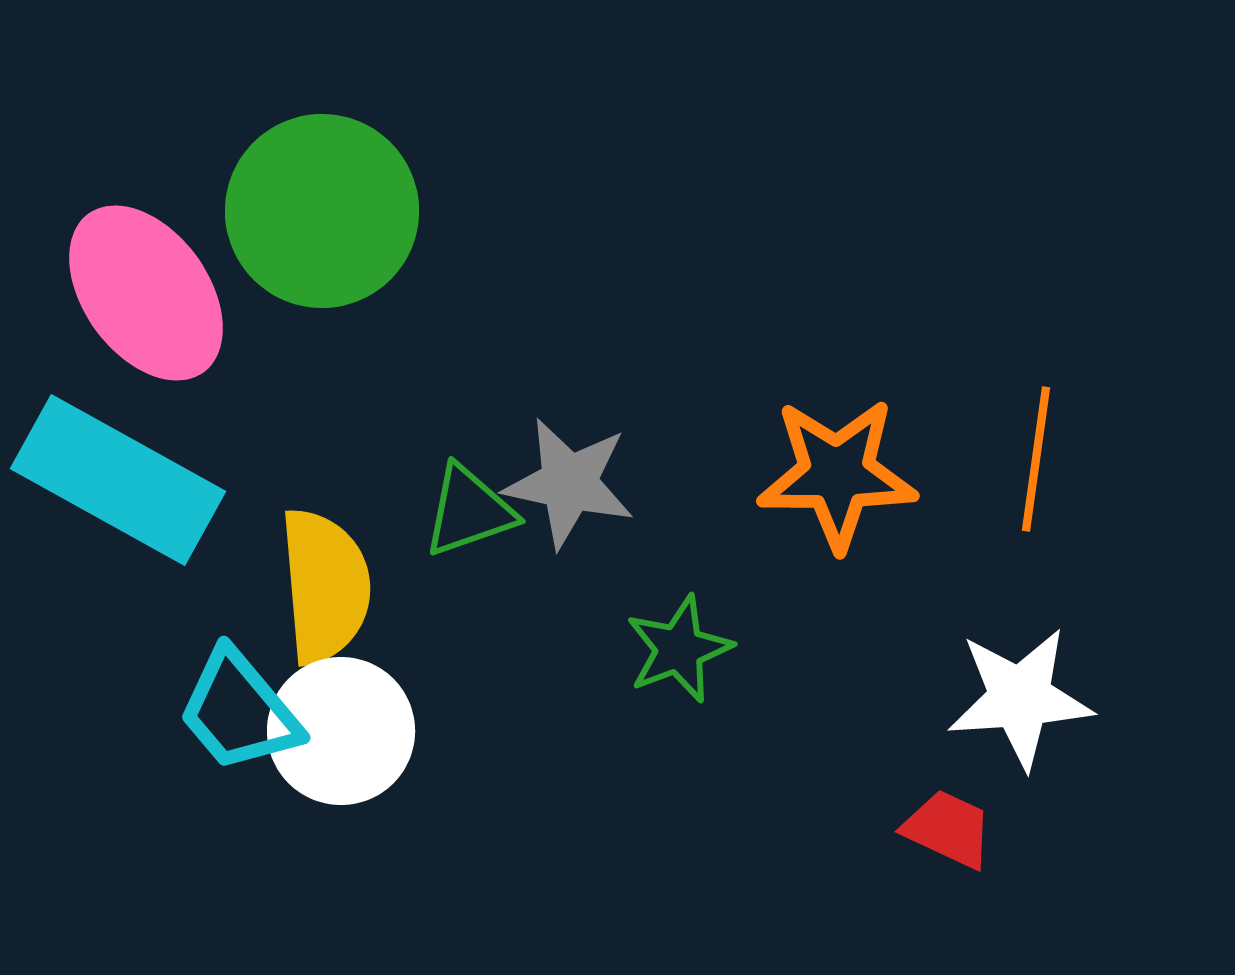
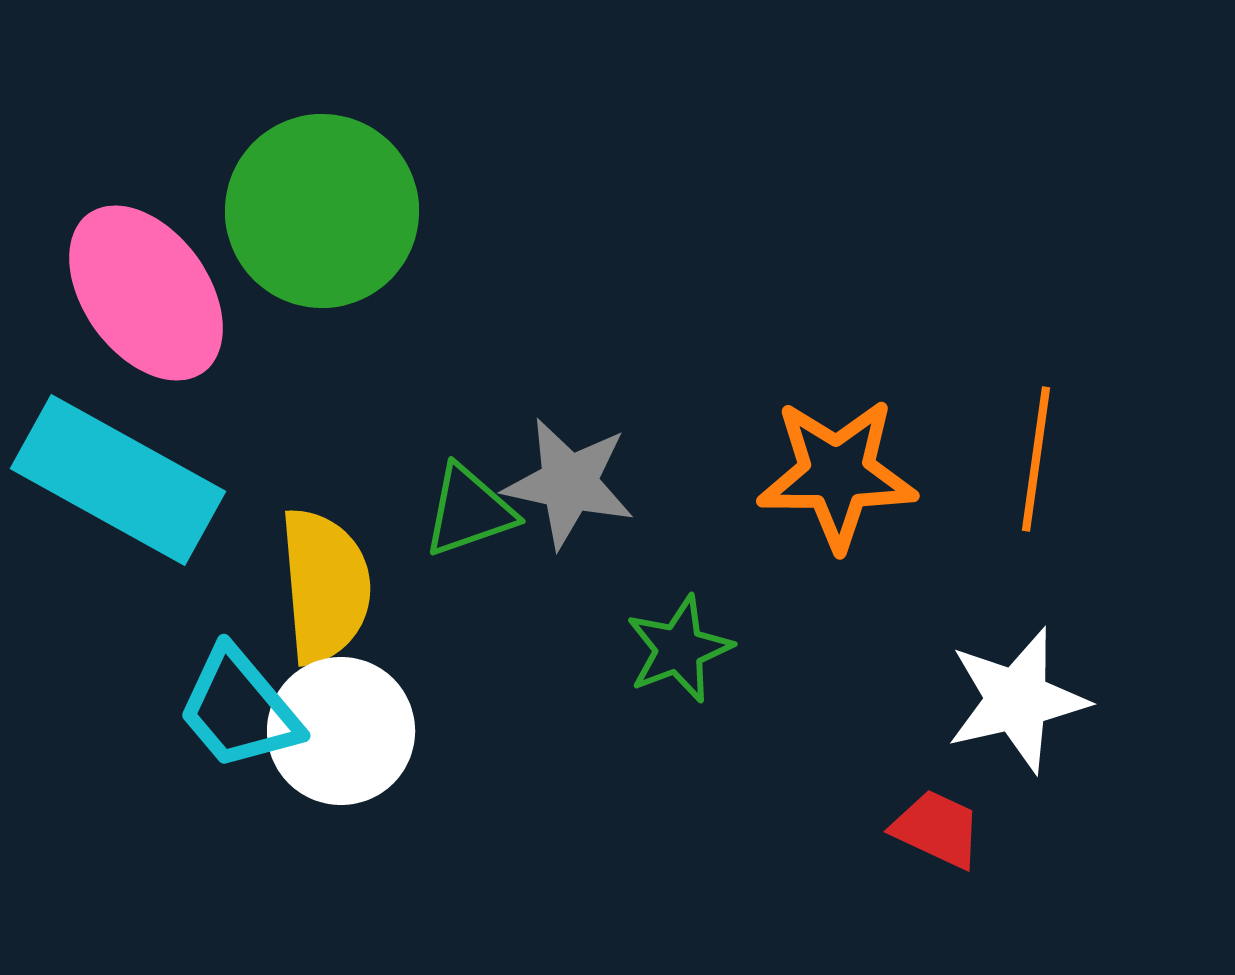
white star: moved 3 px left, 2 px down; rotated 9 degrees counterclockwise
cyan trapezoid: moved 2 px up
red trapezoid: moved 11 px left
